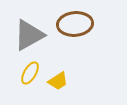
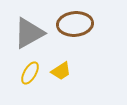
gray triangle: moved 2 px up
yellow trapezoid: moved 3 px right, 10 px up
